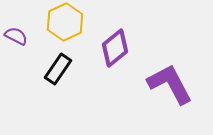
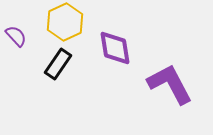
purple semicircle: rotated 20 degrees clockwise
purple diamond: rotated 60 degrees counterclockwise
black rectangle: moved 5 px up
